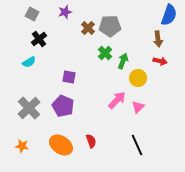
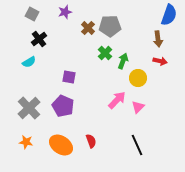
orange star: moved 4 px right, 4 px up
